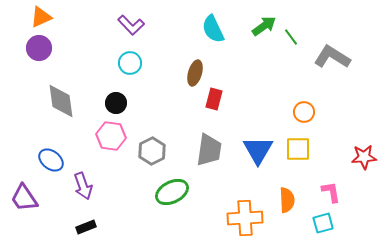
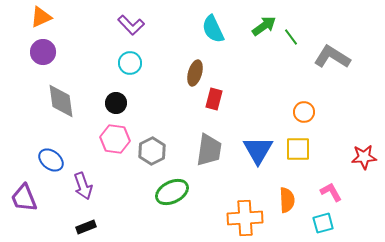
purple circle: moved 4 px right, 4 px down
pink hexagon: moved 4 px right, 3 px down
pink L-shape: rotated 20 degrees counterclockwise
purple trapezoid: rotated 12 degrees clockwise
